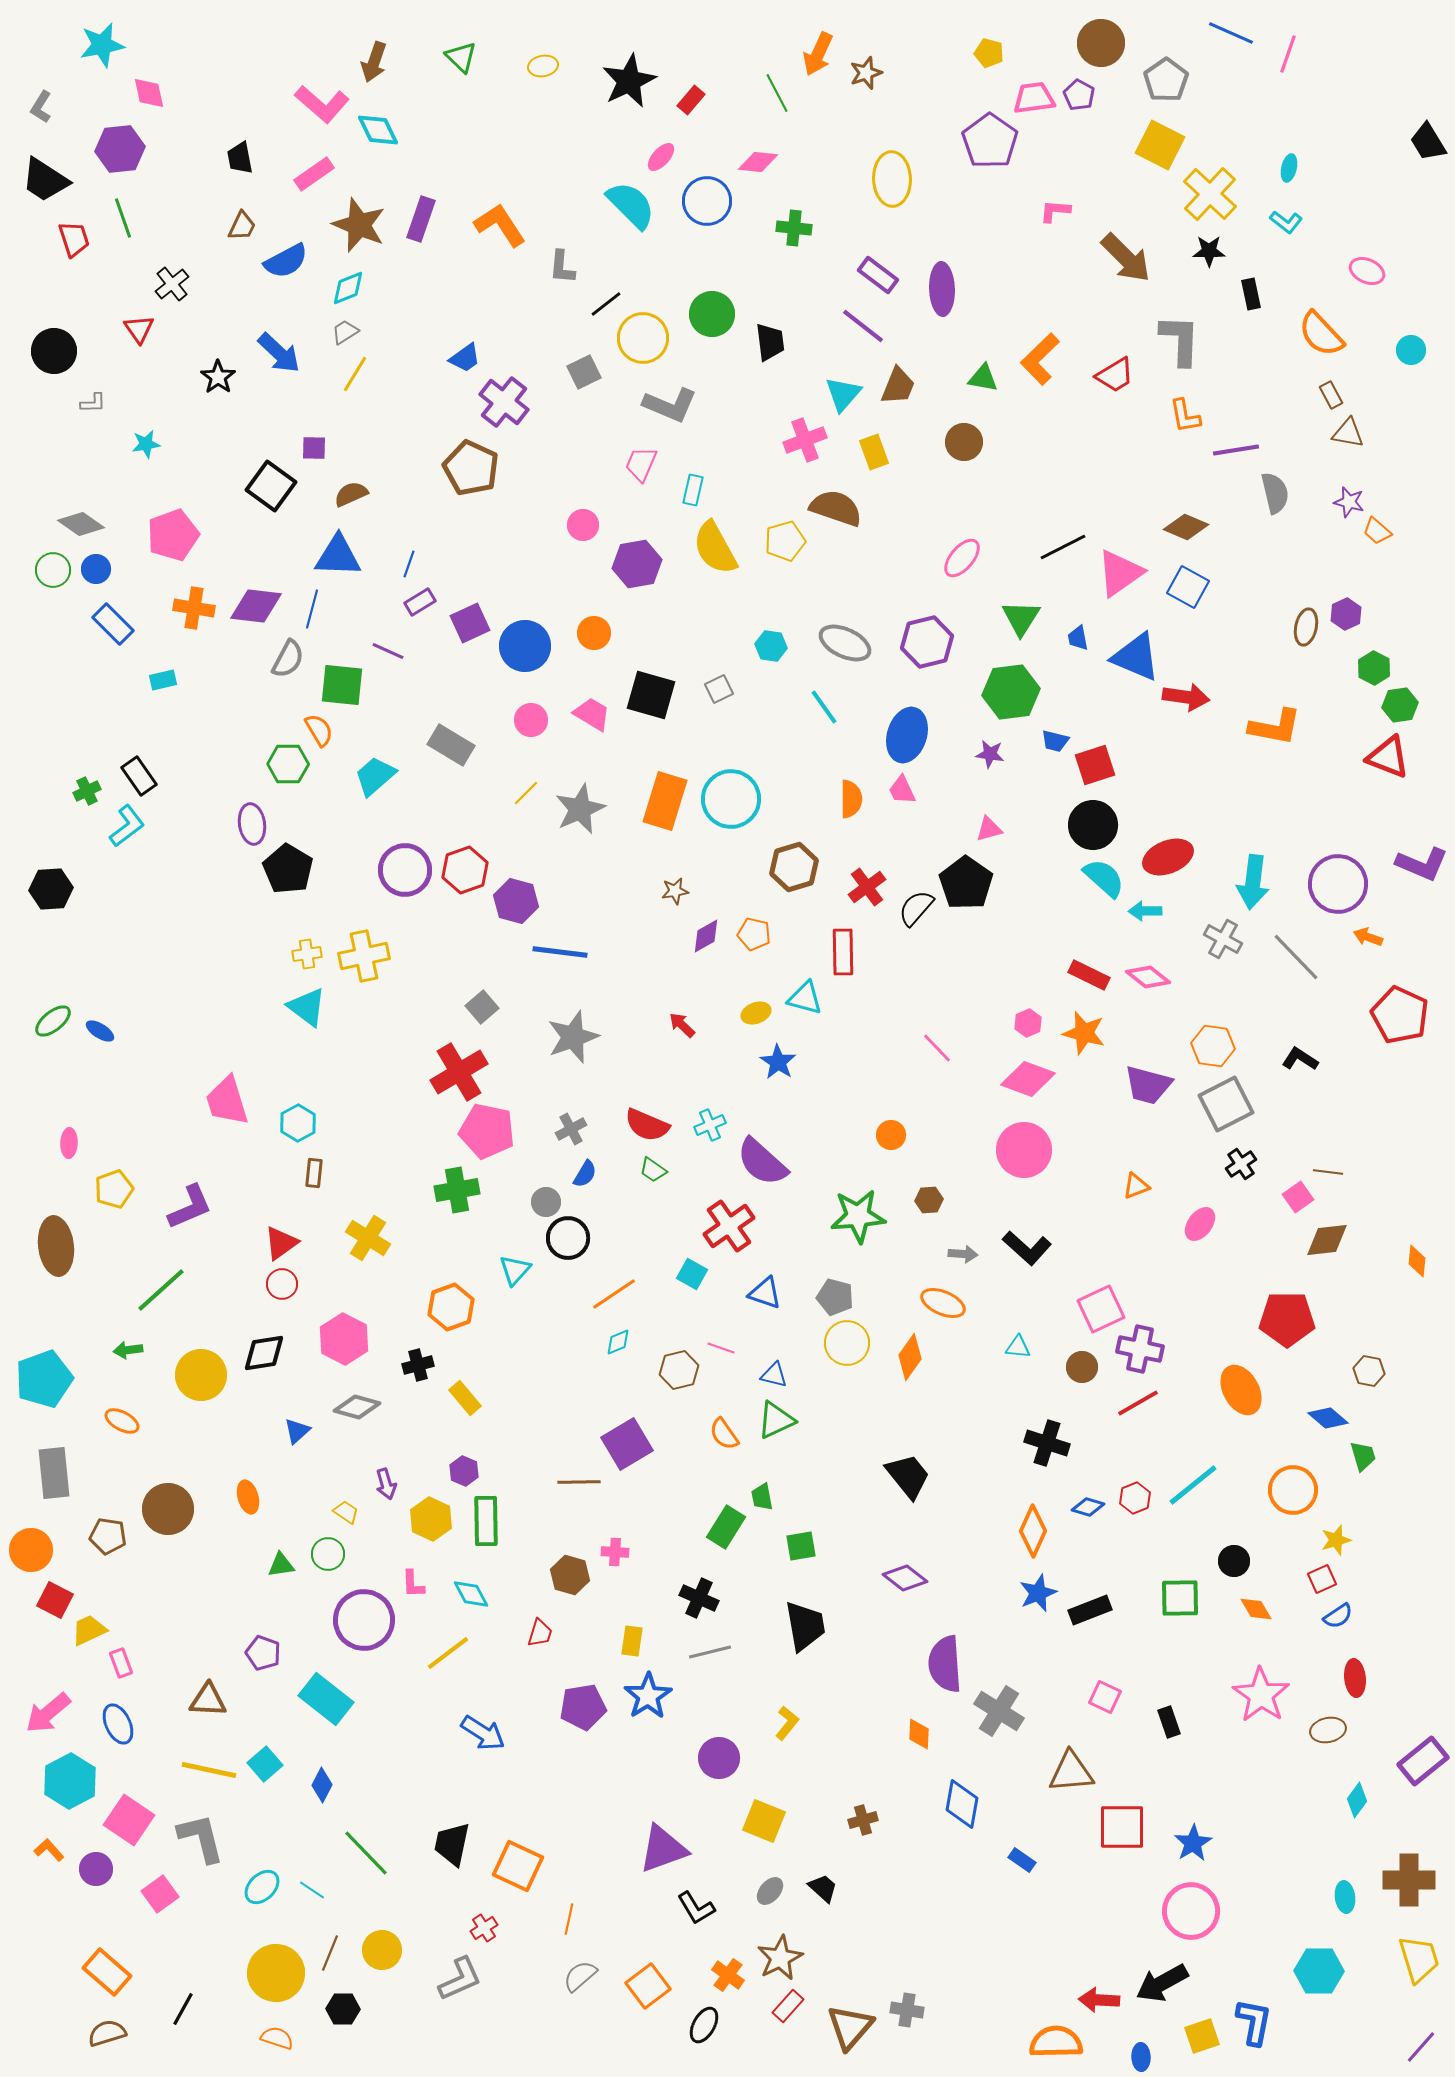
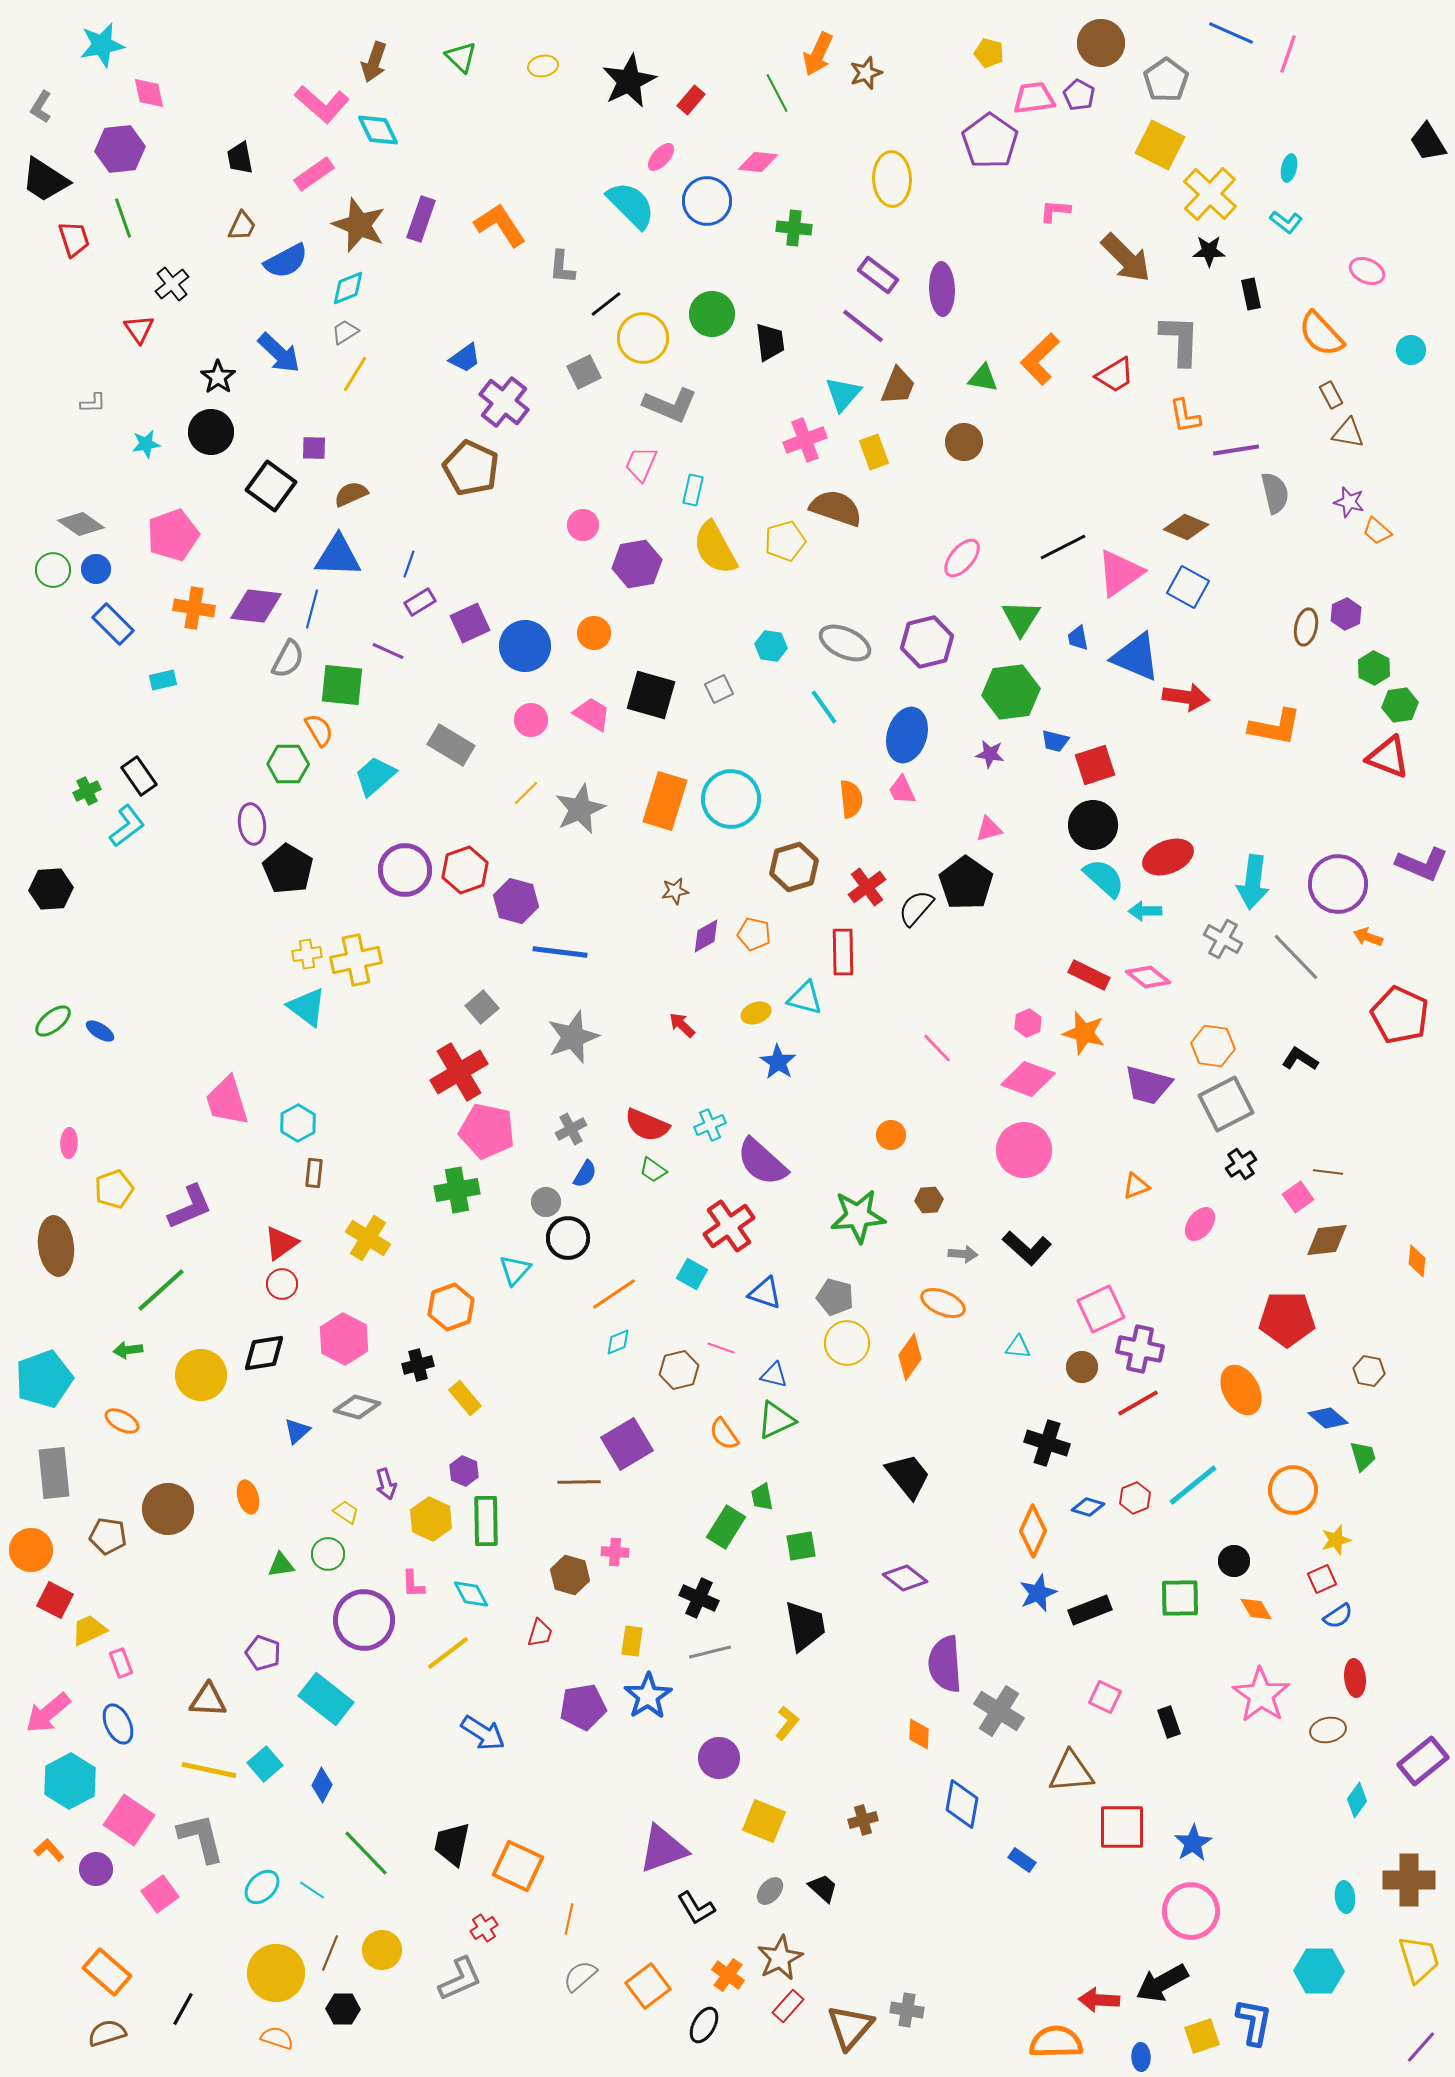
black circle at (54, 351): moved 157 px right, 81 px down
orange semicircle at (851, 799): rotated 6 degrees counterclockwise
yellow cross at (364, 956): moved 8 px left, 4 px down
